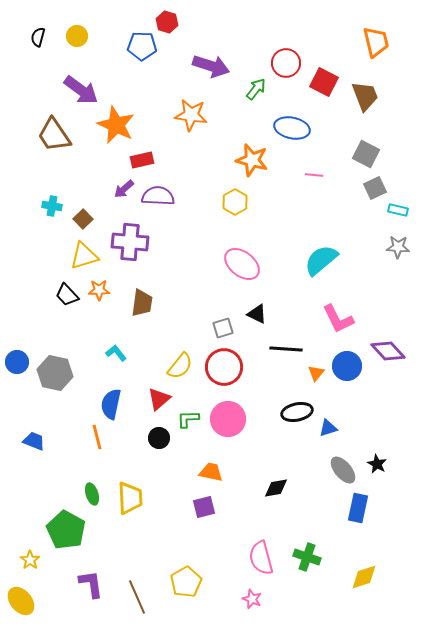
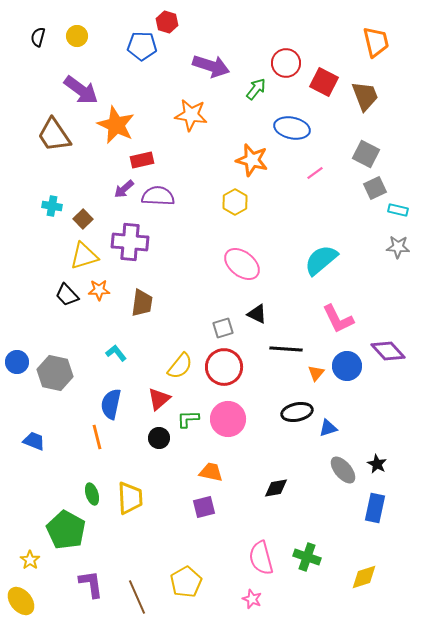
pink line at (314, 175): moved 1 px right, 2 px up; rotated 42 degrees counterclockwise
blue rectangle at (358, 508): moved 17 px right
